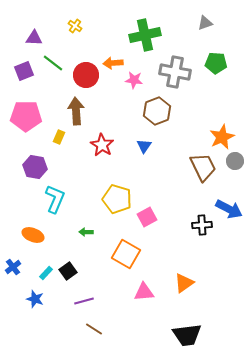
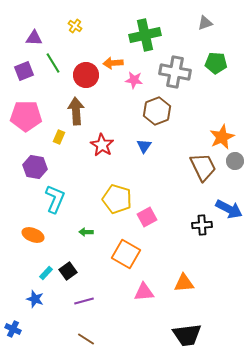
green line: rotated 20 degrees clockwise
blue cross: moved 62 px down; rotated 28 degrees counterclockwise
orange triangle: rotated 30 degrees clockwise
brown line: moved 8 px left, 10 px down
